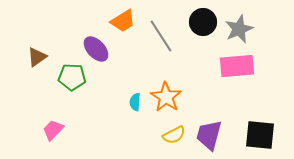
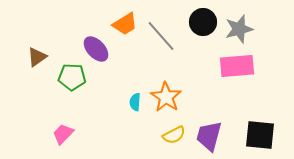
orange trapezoid: moved 2 px right, 3 px down
gray star: rotated 8 degrees clockwise
gray line: rotated 8 degrees counterclockwise
pink trapezoid: moved 10 px right, 4 px down
purple trapezoid: moved 1 px down
